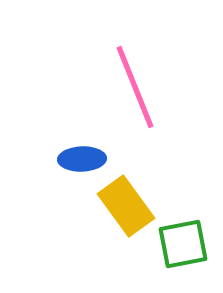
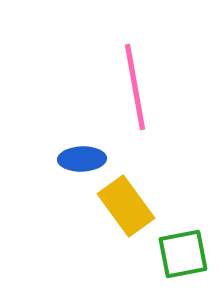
pink line: rotated 12 degrees clockwise
green square: moved 10 px down
